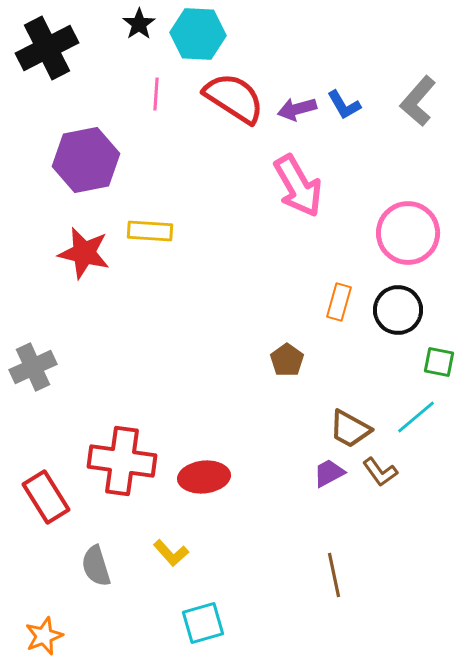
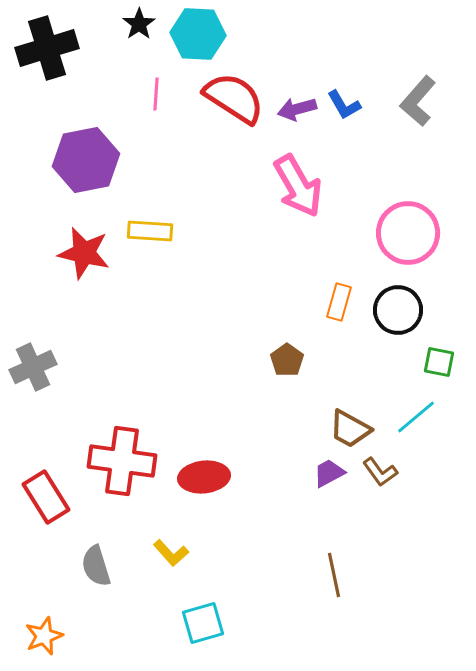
black cross: rotated 10 degrees clockwise
